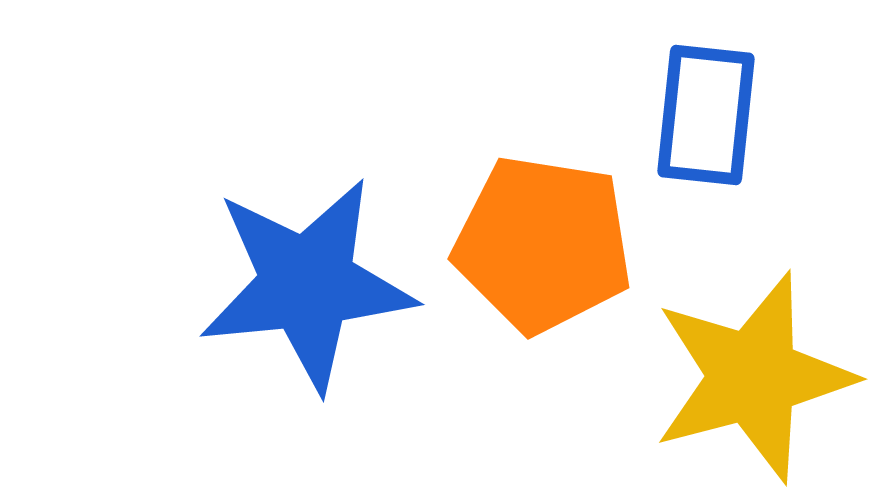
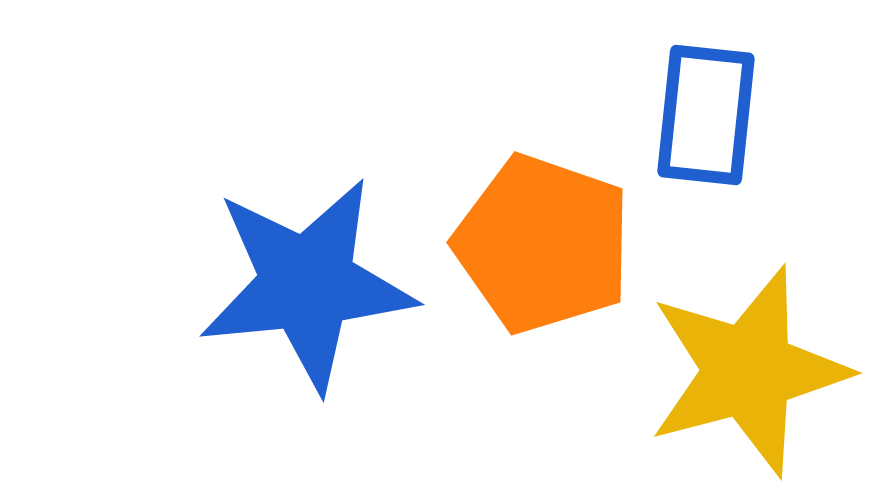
orange pentagon: rotated 10 degrees clockwise
yellow star: moved 5 px left, 6 px up
